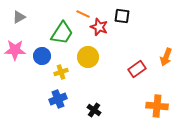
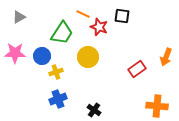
pink star: moved 3 px down
yellow cross: moved 5 px left
